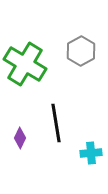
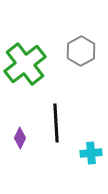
green cross: rotated 21 degrees clockwise
black line: rotated 6 degrees clockwise
